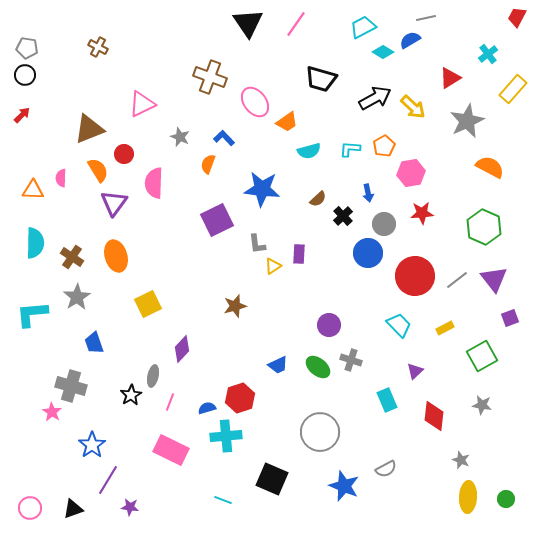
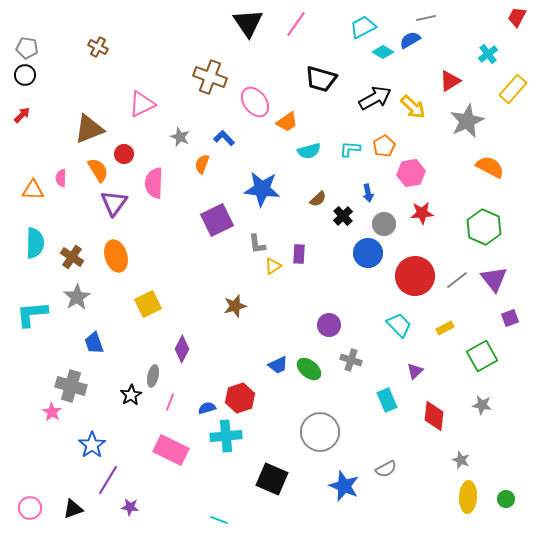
red triangle at (450, 78): moved 3 px down
orange semicircle at (208, 164): moved 6 px left
purple diamond at (182, 349): rotated 16 degrees counterclockwise
green ellipse at (318, 367): moved 9 px left, 2 px down
cyan line at (223, 500): moved 4 px left, 20 px down
